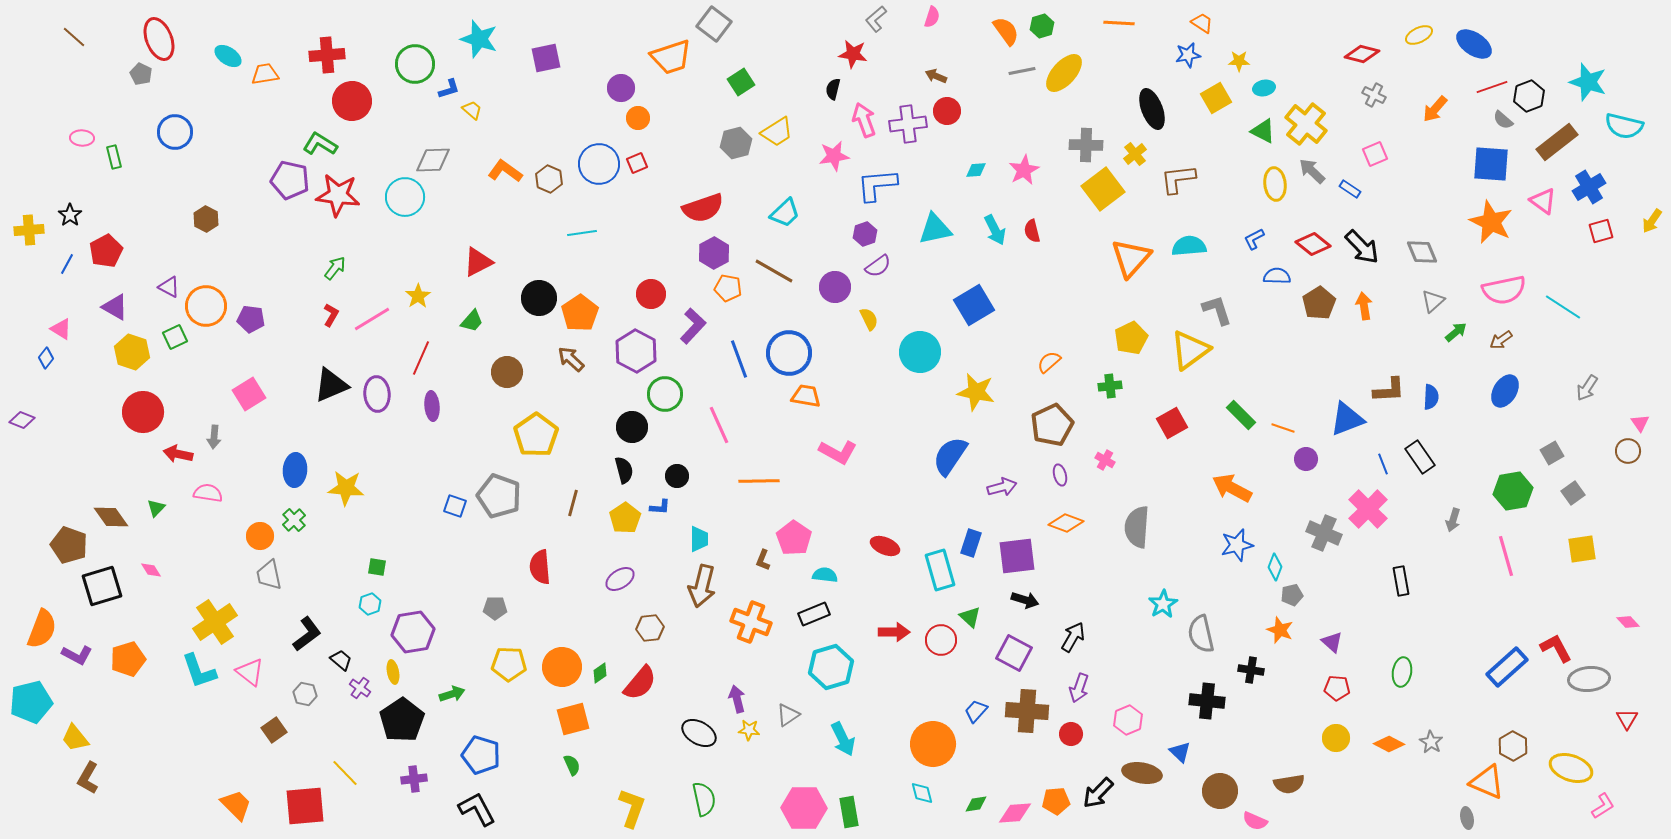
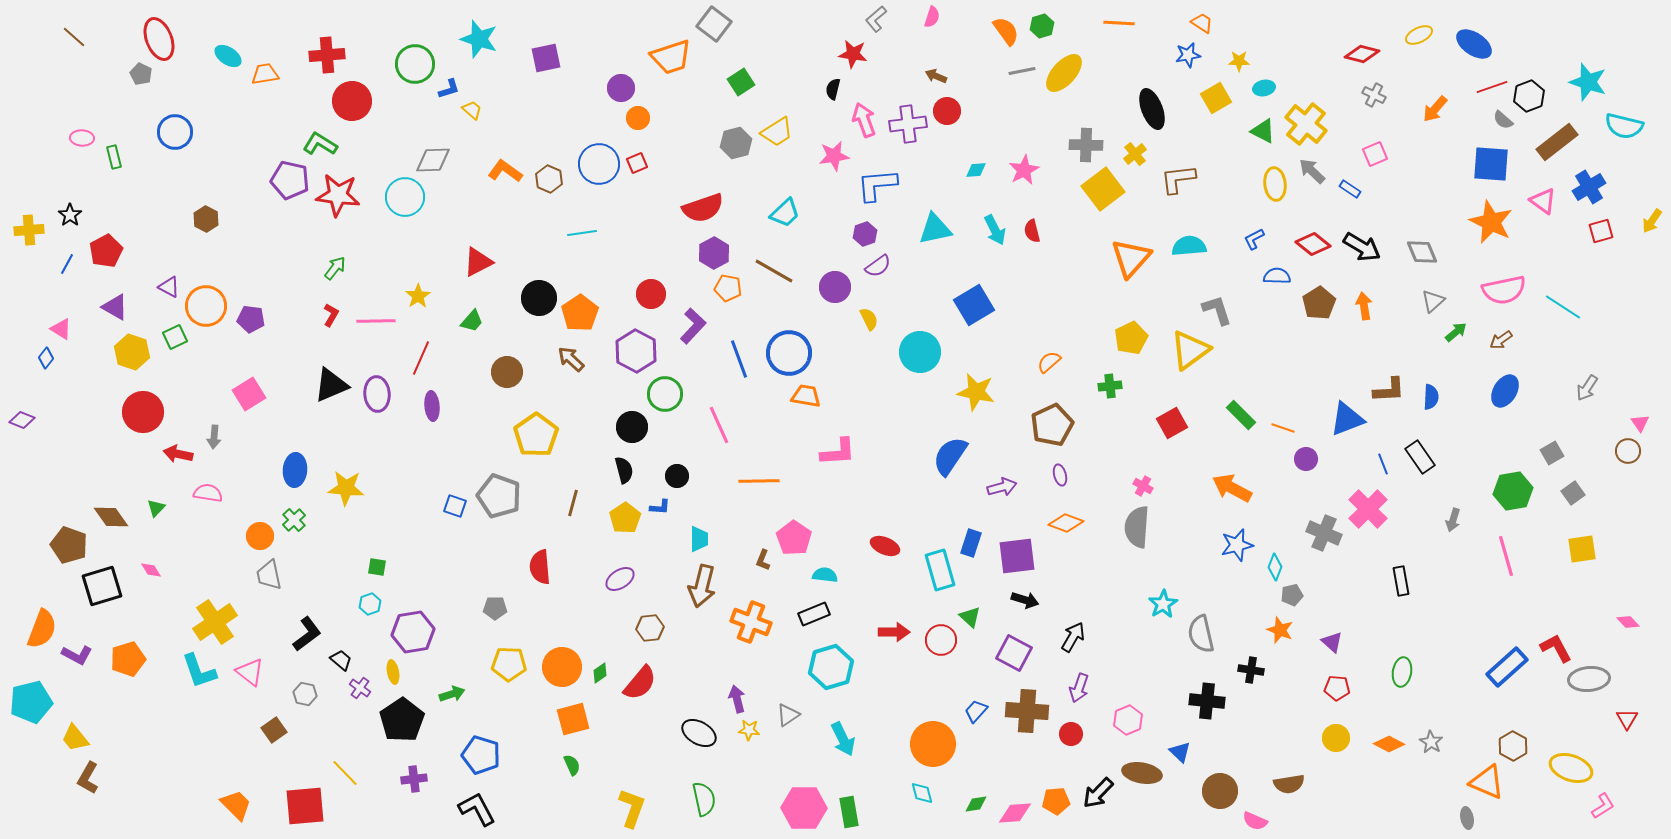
black arrow at (1362, 247): rotated 15 degrees counterclockwise
pink line at (372, 319): moved 4 px right, 2 px down; rotated 30 degrees clockwise
pink L-shape at (838, 452): rotated 33 degrees counterclockwise
pink cross at (1105, 460): moved 38 px right, 26 px down
